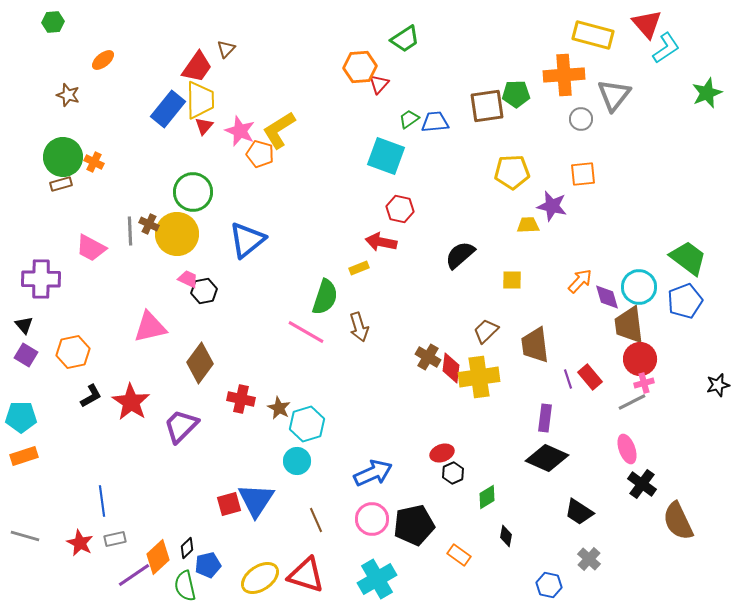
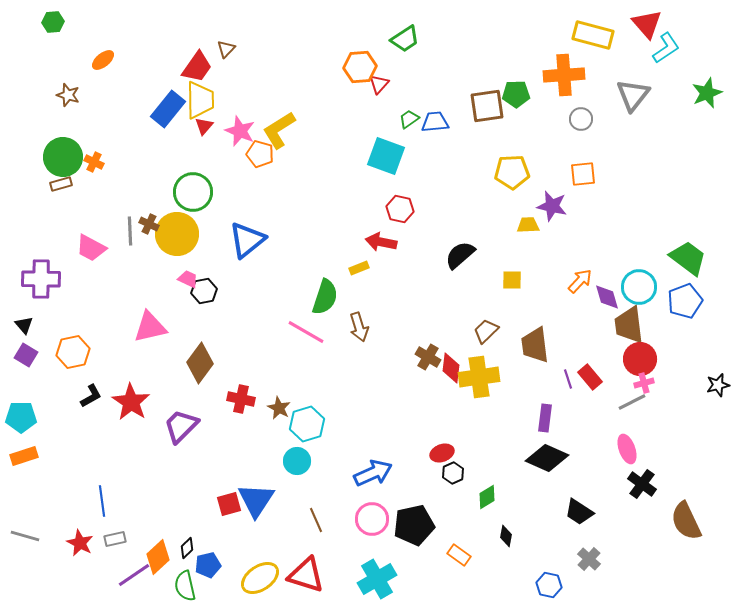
gray triangle at (614, 95): moved 19 px right
brown semicircle at (678, 521): moved 8 px right
